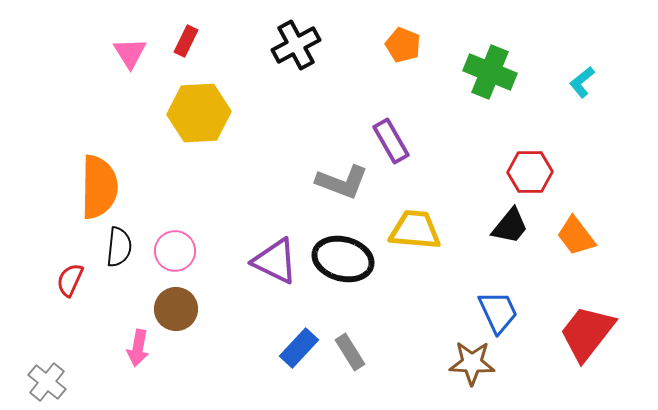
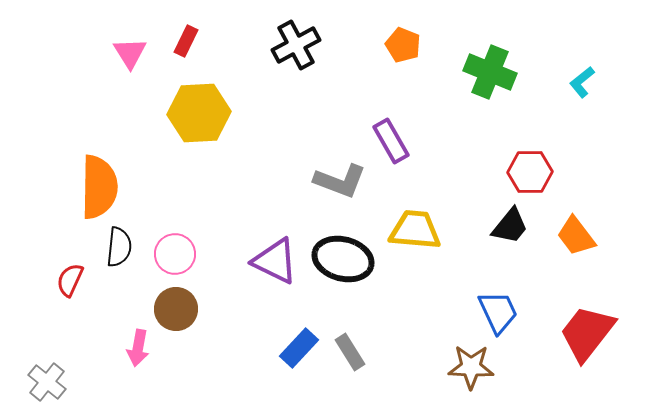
gray L-shape: moved 2 px left, 1 px up
pink circle: moved 3 px down
brown star: moved 1 px left, 4 px down
